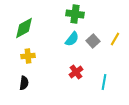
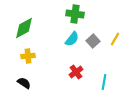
black semicircle: rotated 64 degrees counterclockwise
